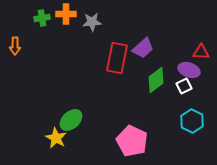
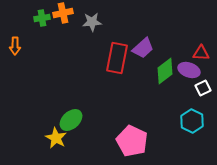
orange cross: moved 3 px left, 1 px up; rotated 12 degrees counterclockwise
red triangle: moved 1 px down
green diamond: moved 9 px right, 9 px up
white square: moved 19 px right, 2 px down
